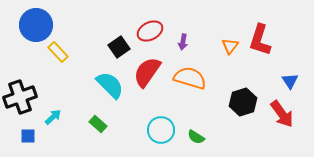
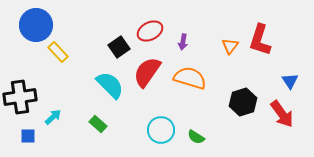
black cross: rotated 12 degrees clockwise
